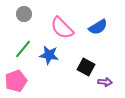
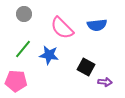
blue semicircle: moved 1 px left, 2 px up; rotated 24 degrees clockwise
pink pentagon: rotated 25 degrees clockwise
